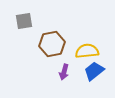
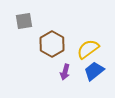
brown hexagon: rotated 20 degrees counterclockwise
yellow semicircle: moved 1 px right, 2 px up; rotated 30 degrees counterclockwise
purple arrow: moved 1 px right
